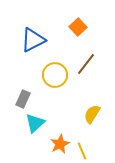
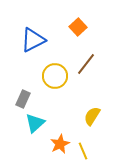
yellow circle: moved 1 px down
yellow semicircle: moved 2 px down
yellow line: moved 1 px right
